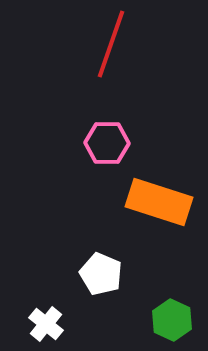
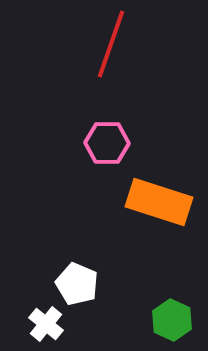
white pentagon: moved 24 px left, 10 px down
